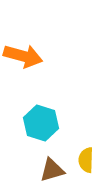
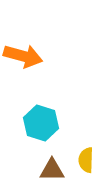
brown triangle: rotated 16 degrees clockwise
